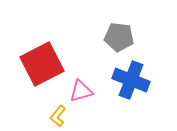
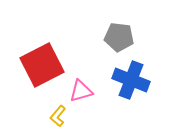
red square: moved 1 px down
